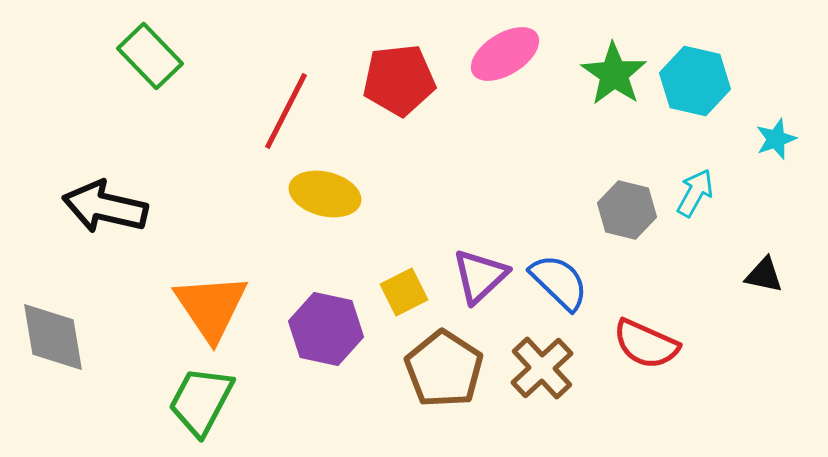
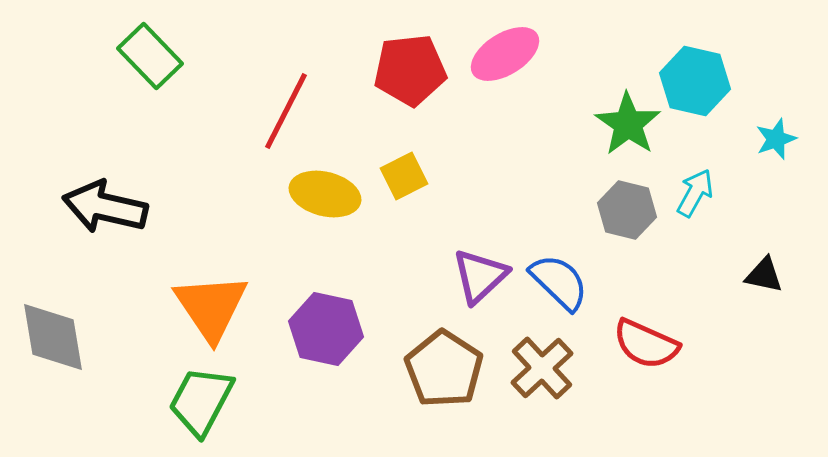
green star: moved 14 px right, 50 px down
red pentagon: moved 11 px right, 10 px up
yellow square: moved 116 px up
